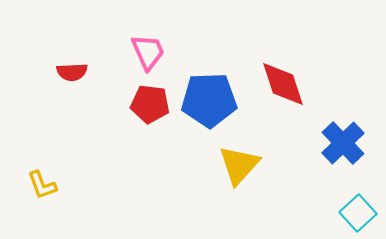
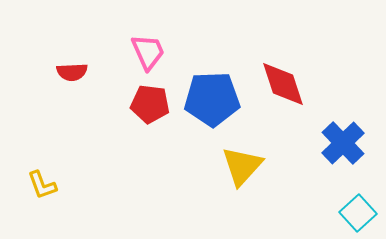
blue pentagon: moved 3 px right, 1 px up
yellow triangle: moved 3 px right, 1 px down
